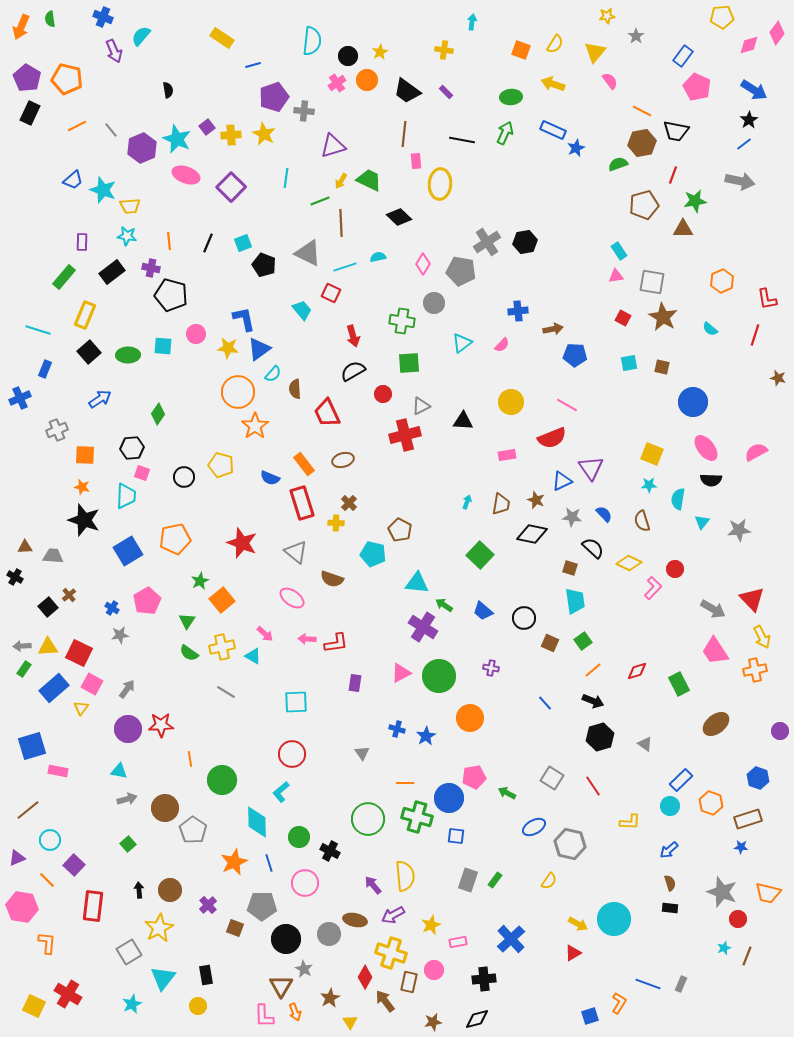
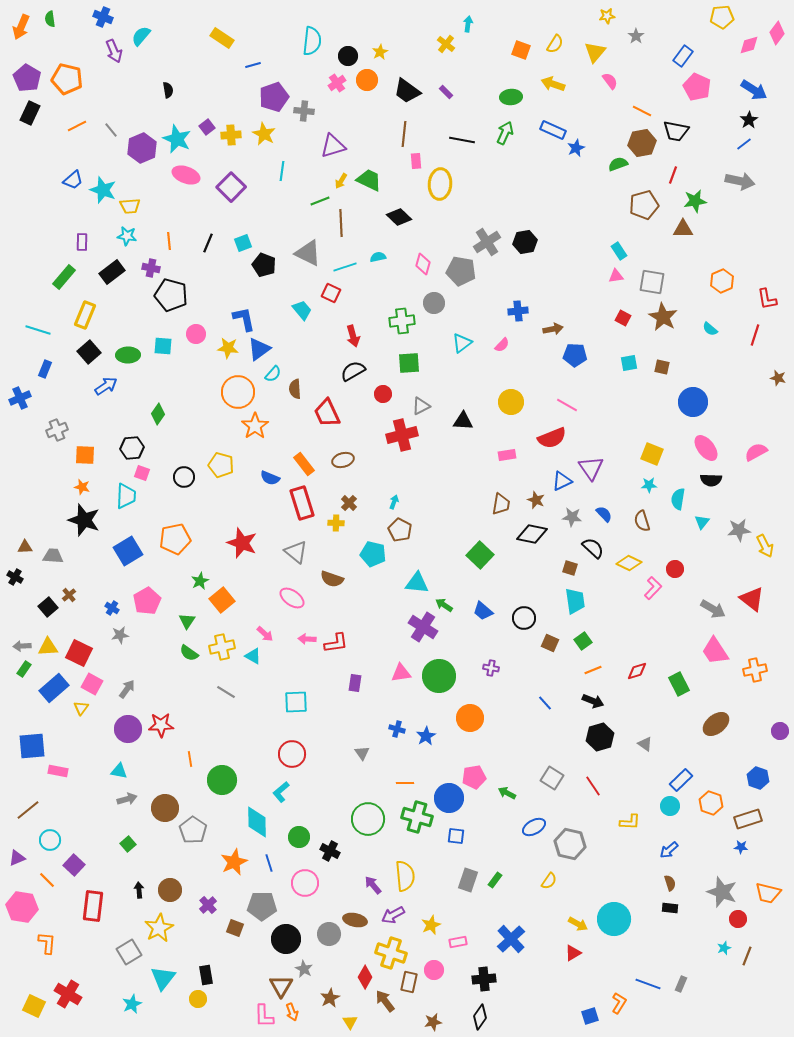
cyan arrow at (472, 22): moved 4 px left, 2 px down
yellow cross at (444, 50): moved 2 px right, 6 px up; rotated 30 degrees clockwise
cyan line at (286, 178): moved 4 px left, 7 px up
pink diamond at (423, 264): rotated 15 degrees counterclockwise
green cross at (402, 321): rotated 15 degrees counterclockwise
blue arrow at (100, 399): moved 6 px right, 13 px up
red cross at (405, 435): moved 3 px left
cyan arrow at (467, 502): moved 73 px left
red triangle at (752, 599): rotated 8 degrees counterclockwise
yellow arrow at (762, 637): moved 3 px right, 91 px up
orange line at (593, 670): rotated 18 degrees clockwise
pink triangle at (401, 673): rotated 20 degrees clockwise
blue square at (32, 746): rotated 12 degrees clockwise
yellow circle at (198, 1006): moved 7 px up
orange arrow at (295, 1012): moved 3 px left
black diamond at (477, 1019): moved 3 px right, 2 px up; rotated 40 degrees counterclockwise
